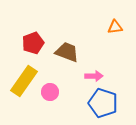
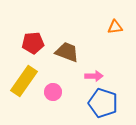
red pentagon: rotated 15 degrees clockwise
pink circle: moved 3 px right
